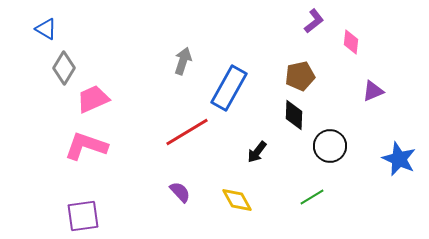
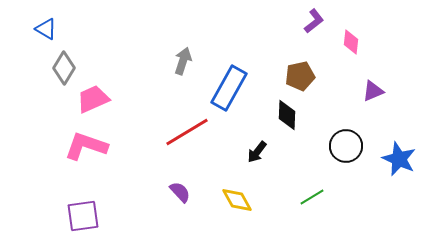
black diamond: moved 7 px left
black circle: moved 16 px right
